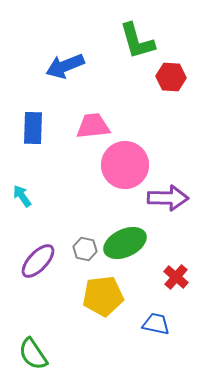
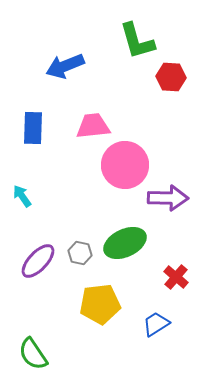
gray hexagon: moved 5 px left, 4 px down
yellow pentagon: moved 3 px left, 8 px down
blue trapezoid: rotated 44 degrees counterclockwise
